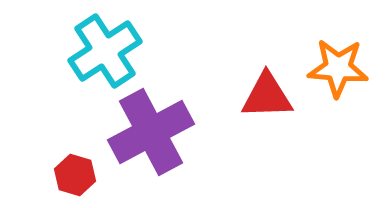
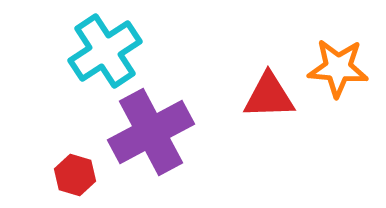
red triangle: moved 2 px right
